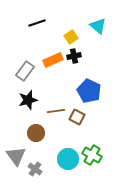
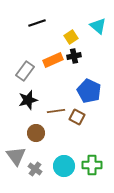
green cross: moved 10 px down; rotated 30 degrees counterclockwise
cyan circle: moved 4 px left, 7 px down
